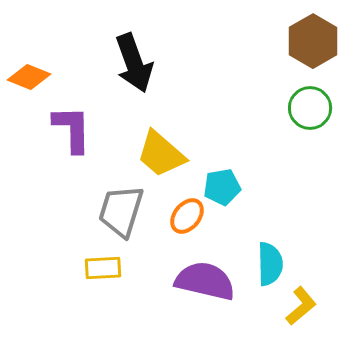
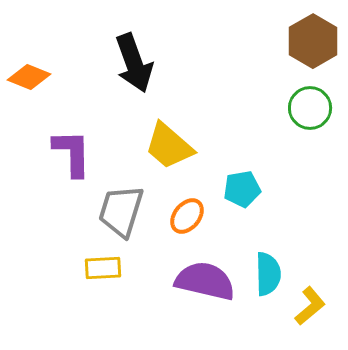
purple L-shape: moved 24 px down
yellow trapezoid: moved 8 px right, 8 px up
cyan pentagon: moved 20 px right, 2 px down
cyan semicircle: moved 2 px left, 10 px down
yellow L-shape: moved 9 px right
